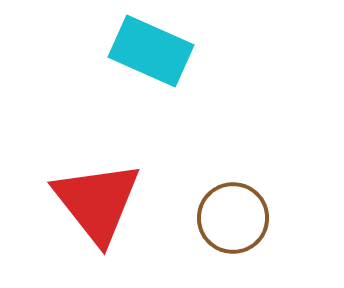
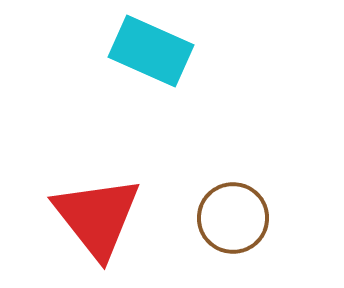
red triangle: moved 15 px down
